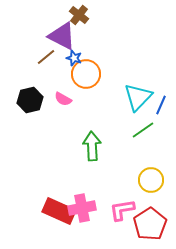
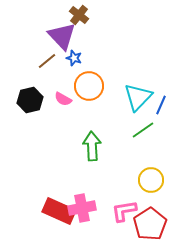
purple triangle: rotated 20 degrees clockwise
brown line: moved 1 px right, 4 px down
orange circle: moved 3 px right, 12 px down
pink L-shape: moved 2 px right, 1 px down
